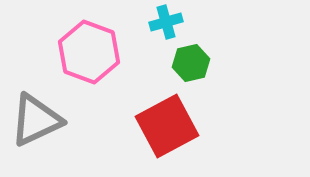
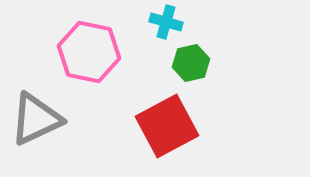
cyan cross: rotated 32 degrees clockwise
pink hexagon: rotated 8 degrees counterclockwise
gray triangle: moved 1 px up
